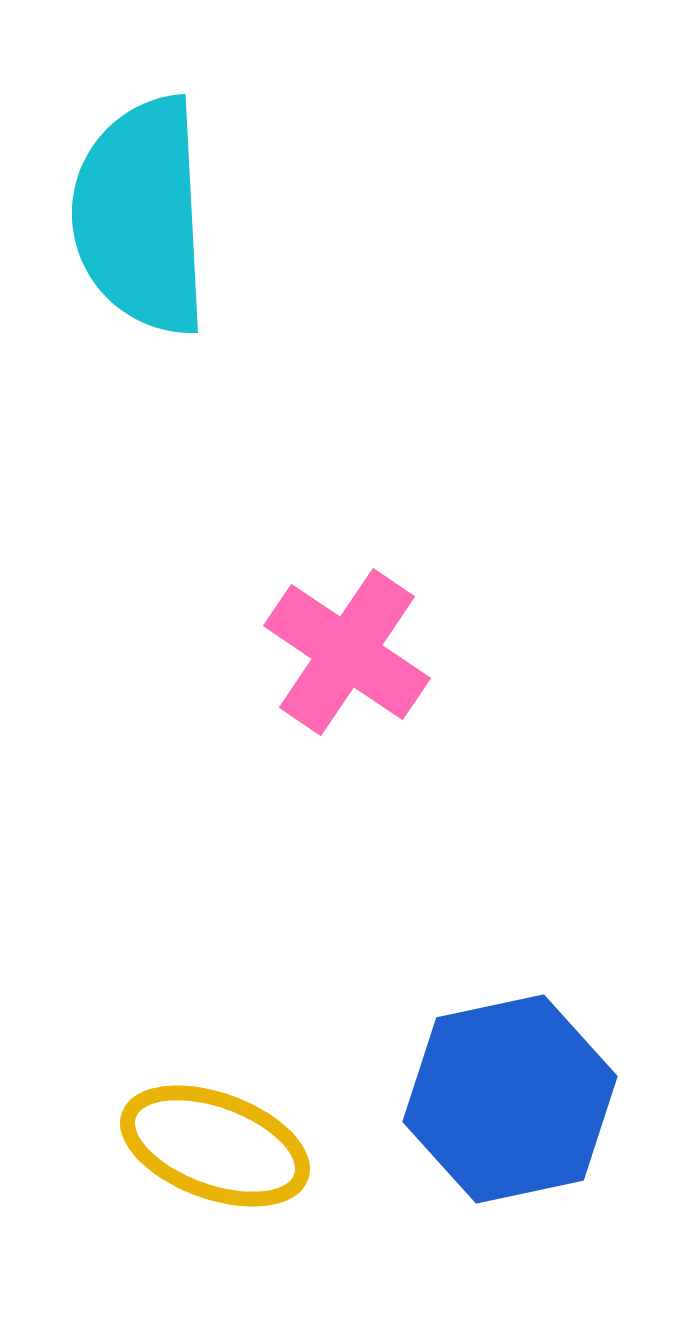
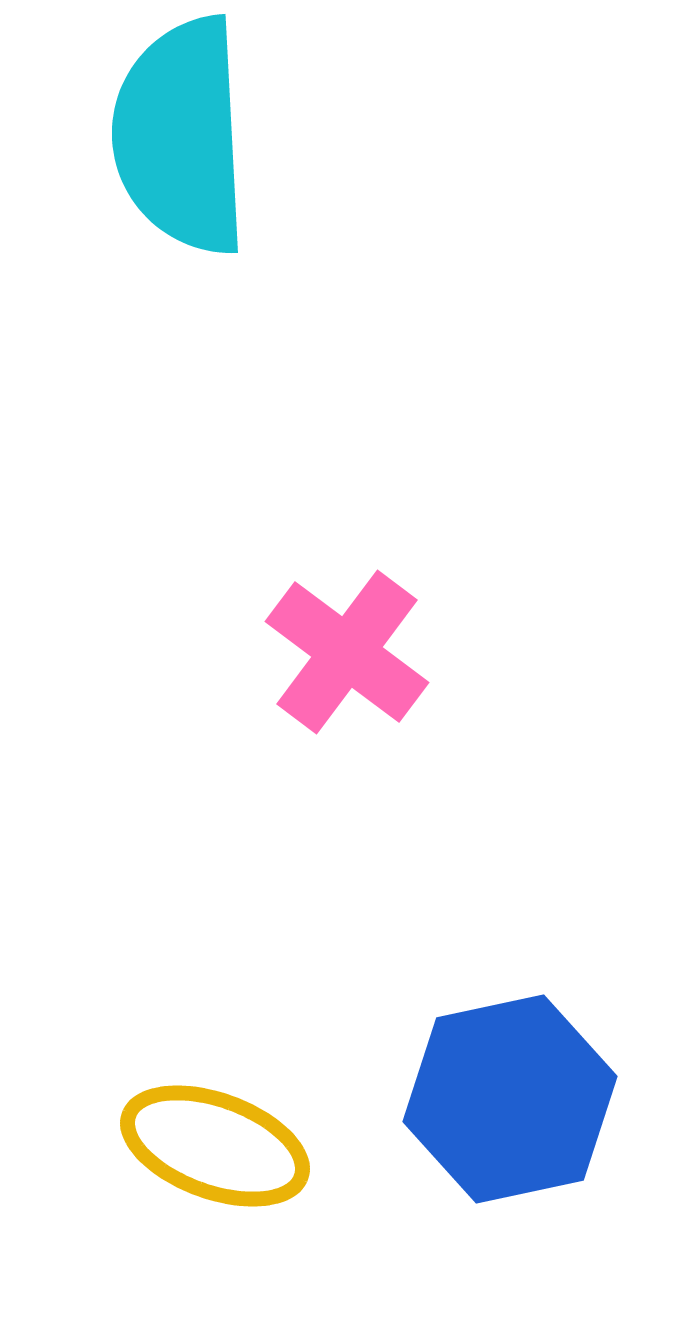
cyan semicircle: moved 40 px right, 80 px up
pink cross: rotated 3 degrees clockwise
